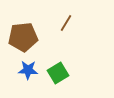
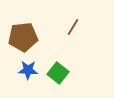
brown line: moved 7 px right, 4 px down
green square: rotated 20 degrees counterclockwise
